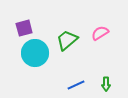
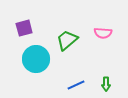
pink semicircle: moved 3 px right; rotated 144 degrees counterclockwise
cyan circle: moved 1 px right, 6 px down
